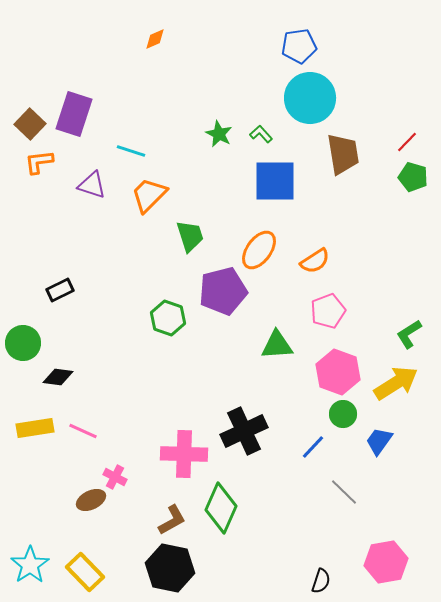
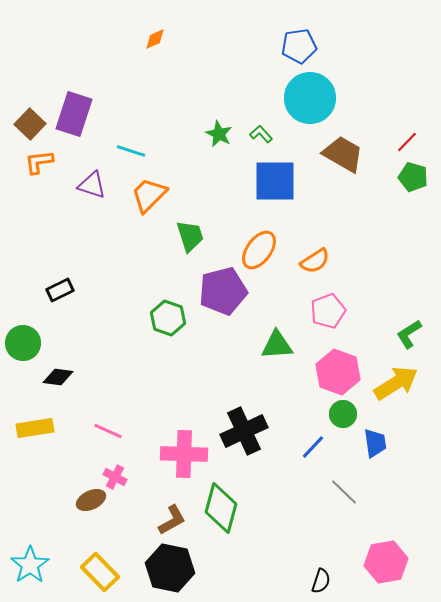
brown trapezoid at (343, 154): rotated 51 degrees counterclockwise
pink line at (83, 431): moved 25 px right
blue trapezoid at (379, 441): moved 4 px left, 2 px down; rotated 136 degrees clockwise
green diamond at (221, 508): rotated 9 degrees counterclockwise
yellow rectangle at (85, 572): moved 15 px right
